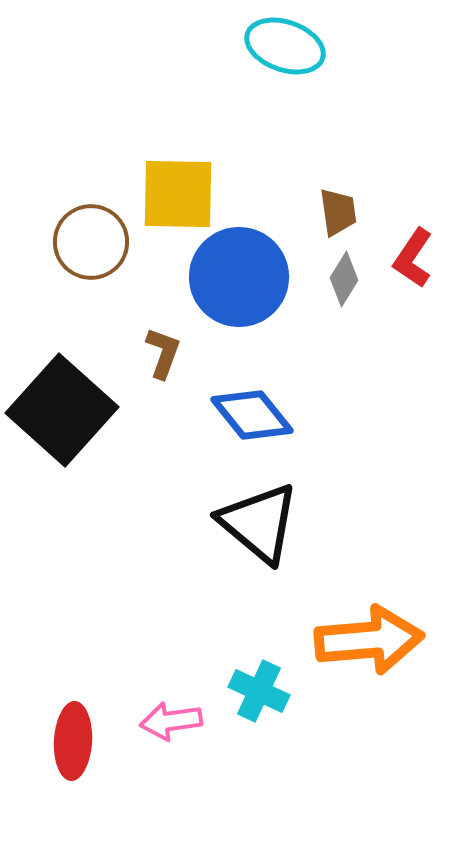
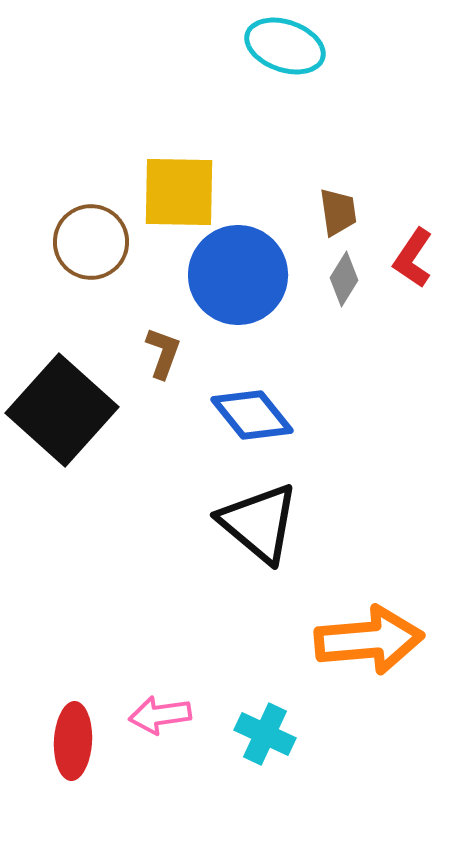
yellow square: moved 1 px right, 2 px up
blue circle: moved 1 px left, 2 px up
cyan cross: moved 6 px right, 43 px down
pink arrow: moved 11 px left, 6 px up
